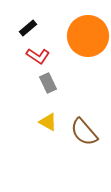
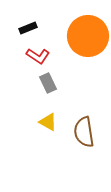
black rectangle: rotated 18 degrees clockwise
brown semicircle: rotated 32 degrees clockwise
